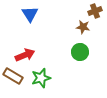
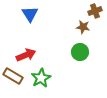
red arrow: moved 1 px right
green star: rotated 12 degrees counterclockwise
